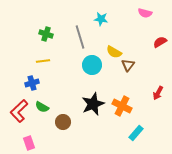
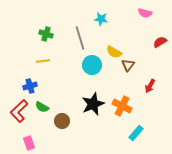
gray line: moved 1 px down
blue cross: moved 2 px left, 3 px down
red arrow: moved 8 px left, 7 px up
brown circle: moved 1 px left, 1 px up
